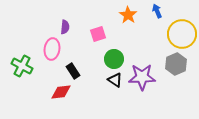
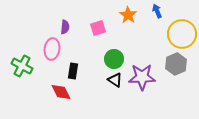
pink square: moved 6 px up
black rectangle: rotated 42 degrees clockwise
red diamond: rotated 70 degrees clockwise
